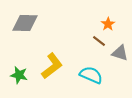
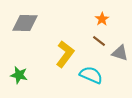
orange star: moved 6 px left, 5 px up
yellow L-shape: moved 13 px right, 12 px up; rotated 16 degrees counterclockwise
